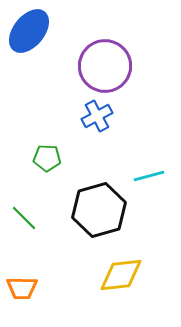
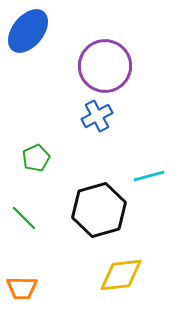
blue ellipse: moved 1 px left
green pentagon: moved 11 px left; rotated 28 degrees counterclockwise
